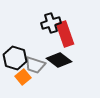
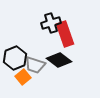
black hexagon: rotated 20 degrees clockwise
